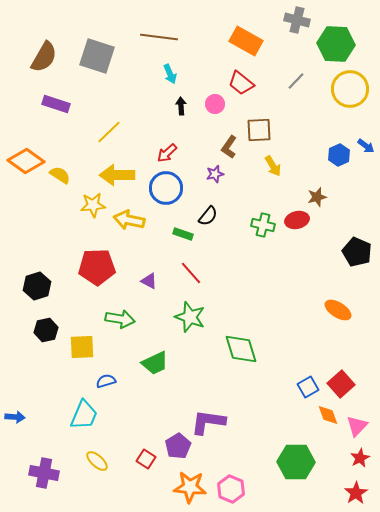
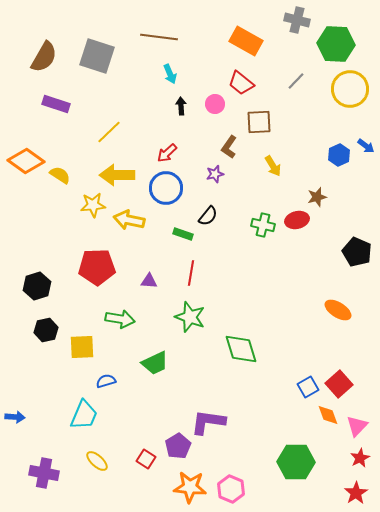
brown square at (259, 130): moved 8 px up
red line at (191, 273): rotated 50 degrees clockwise
purple triangle at (149, 281): rotated 24 degrees counterclockwise
red square at (341, 384): moved 2 px left
